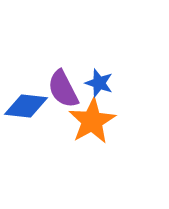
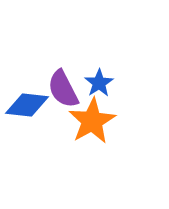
blue star: rotated 20 degrees clockwise
blue diamond: moved 1 px right, 1 px up
